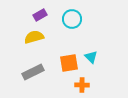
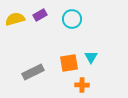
yellow semicircle: moved 19 px left, 18 px up
cyan triangle: rotated 16 degrees clockwise
